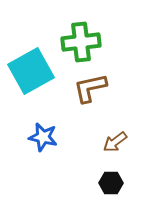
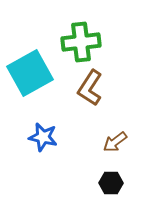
cyan square: moved 1 px left, 2 px down
brown L-shape: rotated 45 degrees counterclockwise
